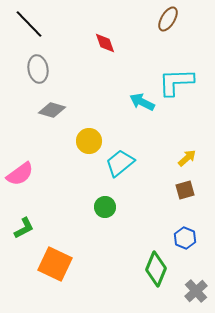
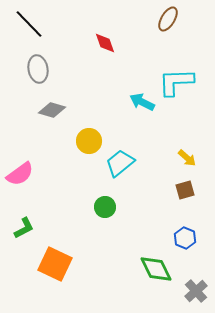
yellow arrow: rotated 84 degrees clockwise
green diamond: rotated 48 degrees counterclockwise
